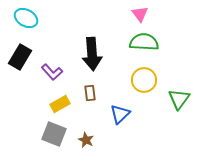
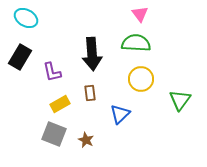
green semicircle: moved 8 px left, 1 px down
purple L-shape: rotated 30 degrees clockwise
yellow circle: moved 3 px left, 1 px up
green triangle: moved 1 px right, 1 px down
